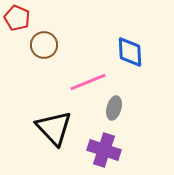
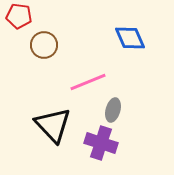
red pentagon: moved 2 px right, 2 px up; rotated 15 degrees counterclockwise
blue diamond: moved 14 px up; rotated 20 degrees counterclockwise
gray ellipse: moved 1 px left, 2 px down
black triangle: moved 1 px left, 3 px up
purple cross: moved 3 px left, 7 px up
